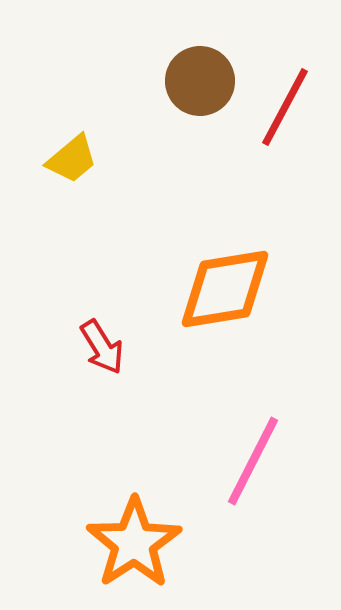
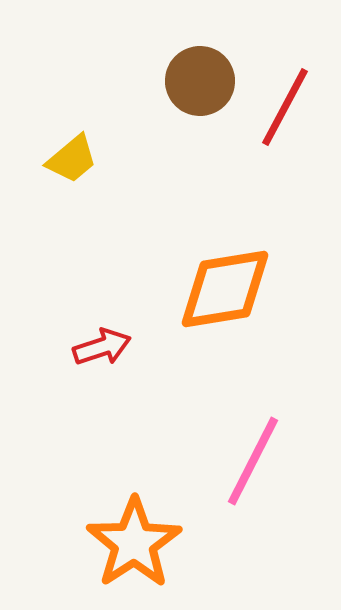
red arrow: rotated 76 degrees counterclockwise
